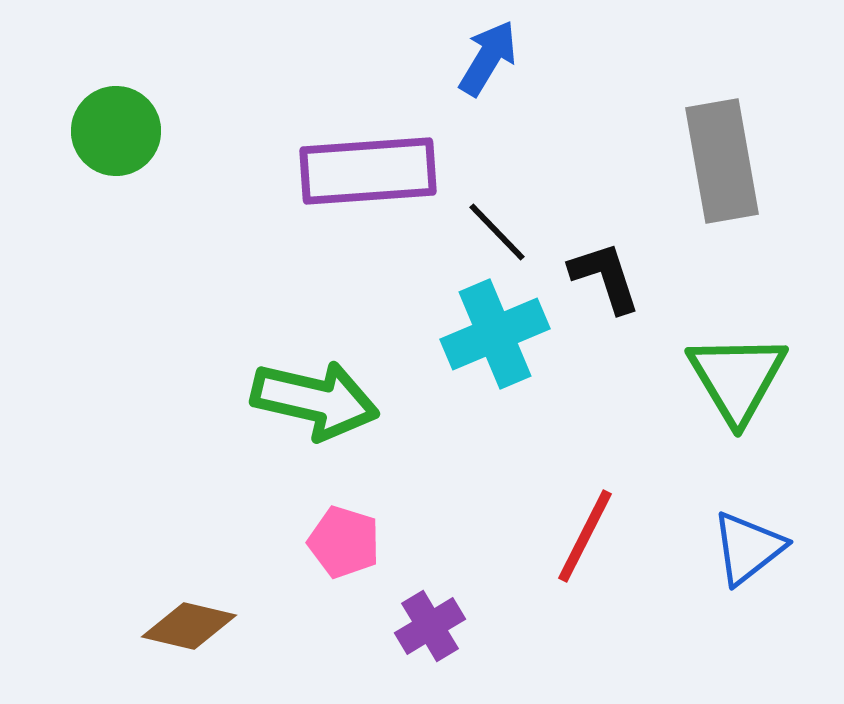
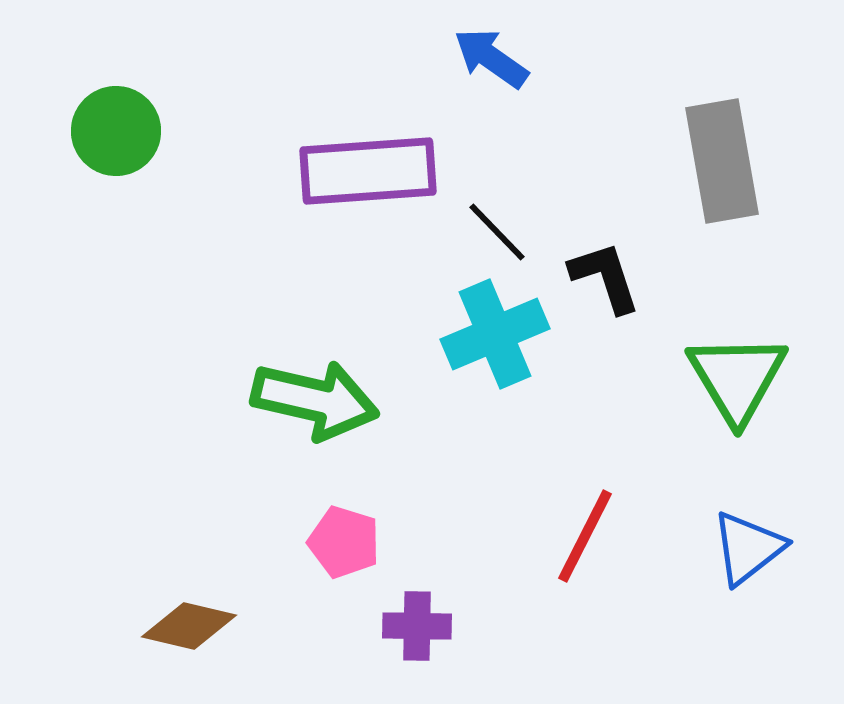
blue arrow: moved 3 px right; rotated 86 degrees counterclockwise
purple cross: moved 13 px left; rotated 32 degrees clockwise
